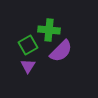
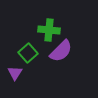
green square: moved 8 px down; rotated 12 degrees counterclockwise
purple triangle: moved 13 px left, 7 px down
